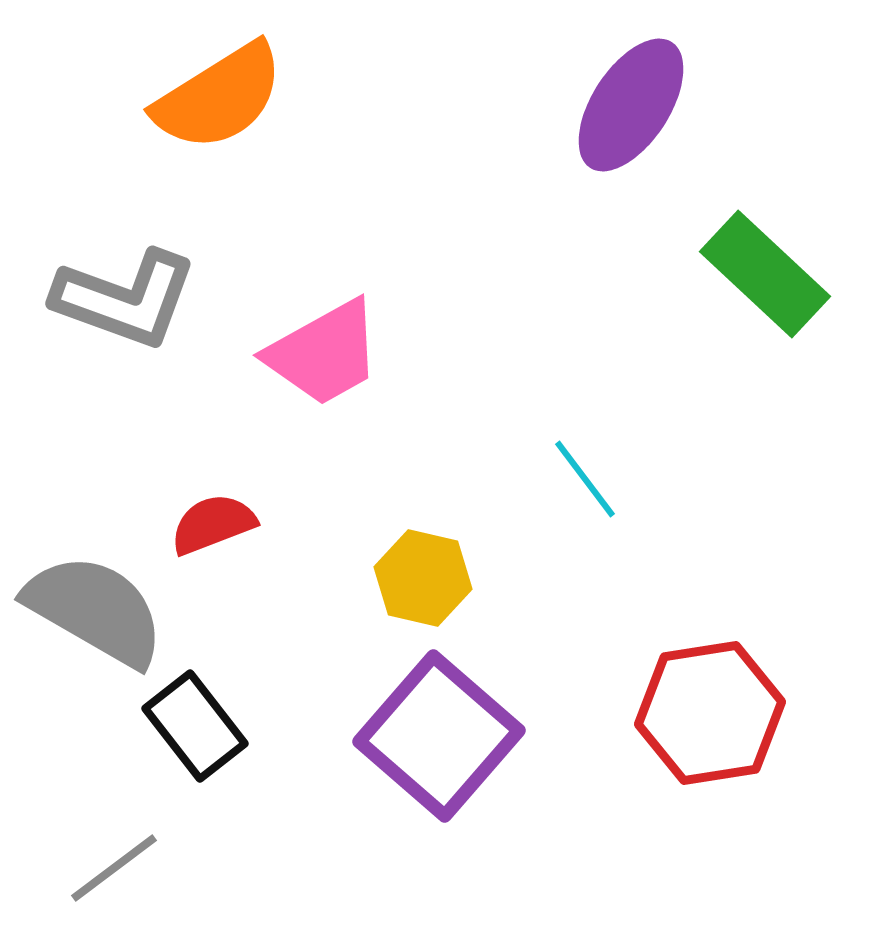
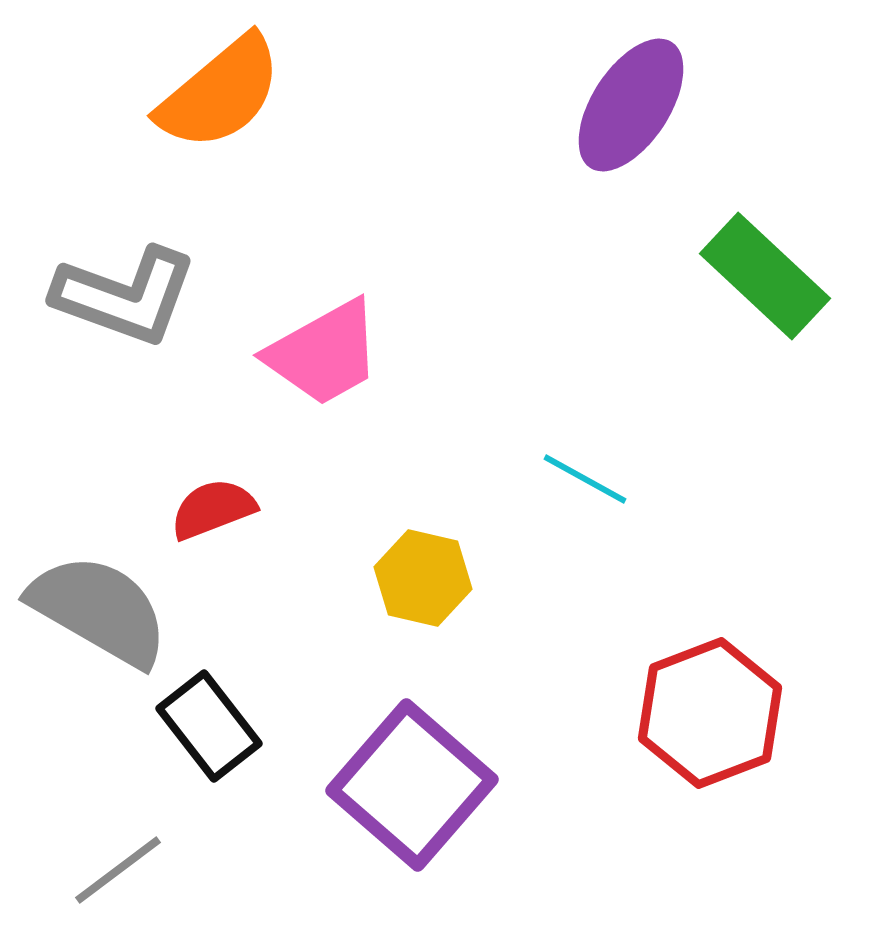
orange semicircle: moved 1 px right, 4 px up; rotated 8 degrees counterclockwise
green rectangle: moved 2 px down
gray L-shape: moved 3 px up
cyan line: rotated 24 degrees counterclockwise
red semicircle: moved 15 px up
gray semicircle: moved 4 px right
red hexagon: rotated 12 degrees counterclockwise
black rectangle: moved 14 px right
purple square: moved 27 px left, 49 px down
gray line: moved 4 px right, 2 px down
